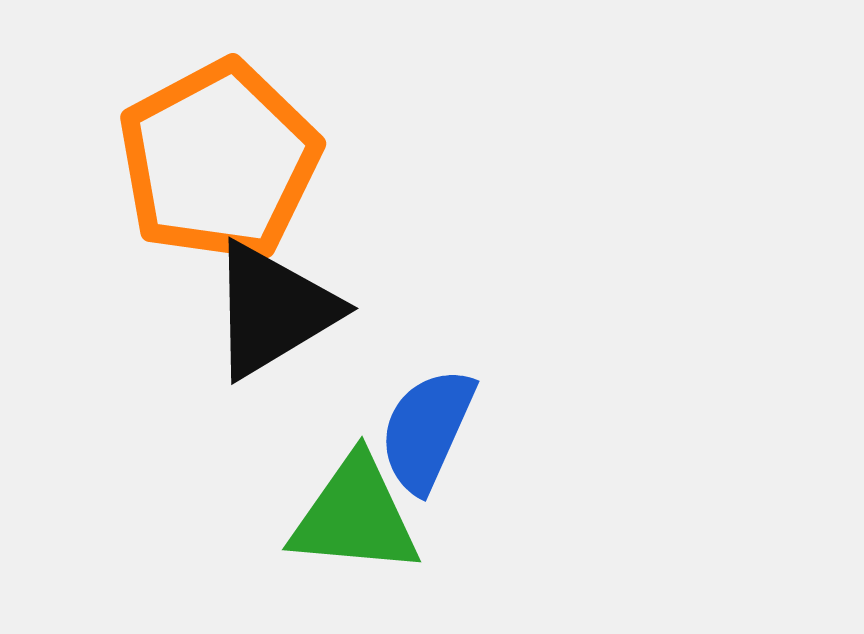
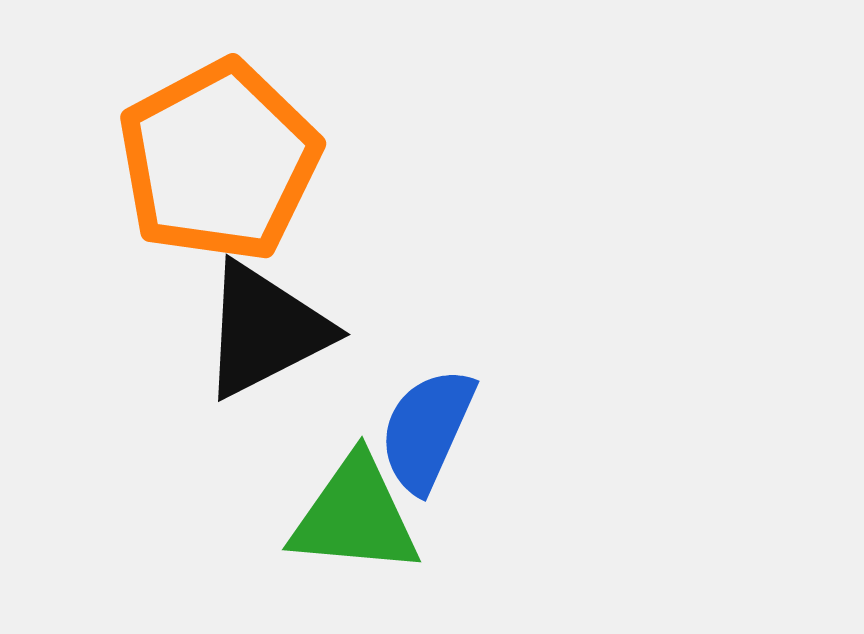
black triangle: moved 8 px left, 20 px down; rotated 4 degrees clockwise
